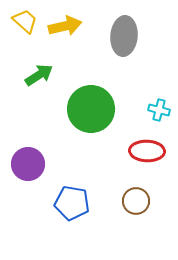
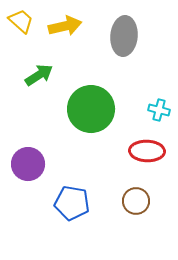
yellow trapezoid: moved 4 px left
